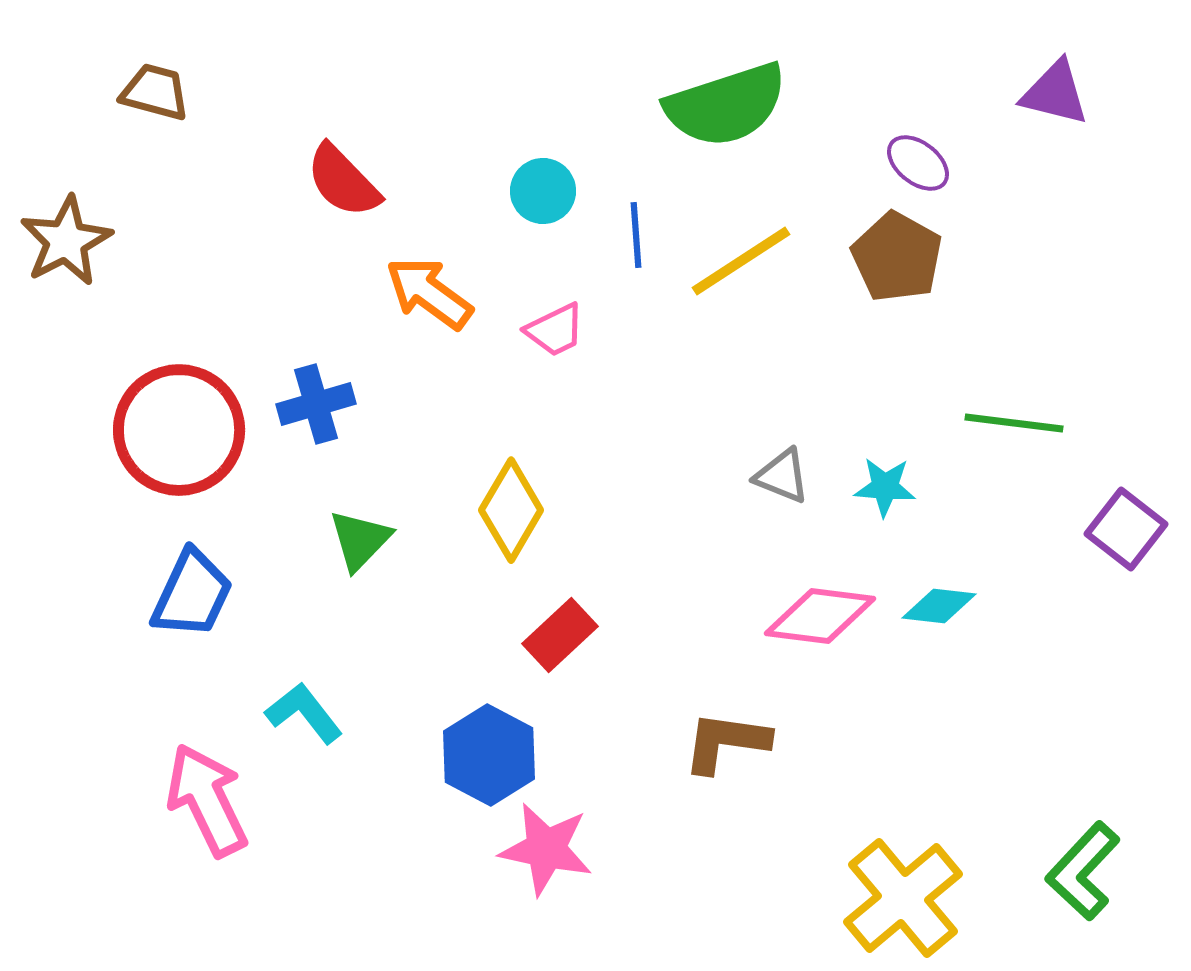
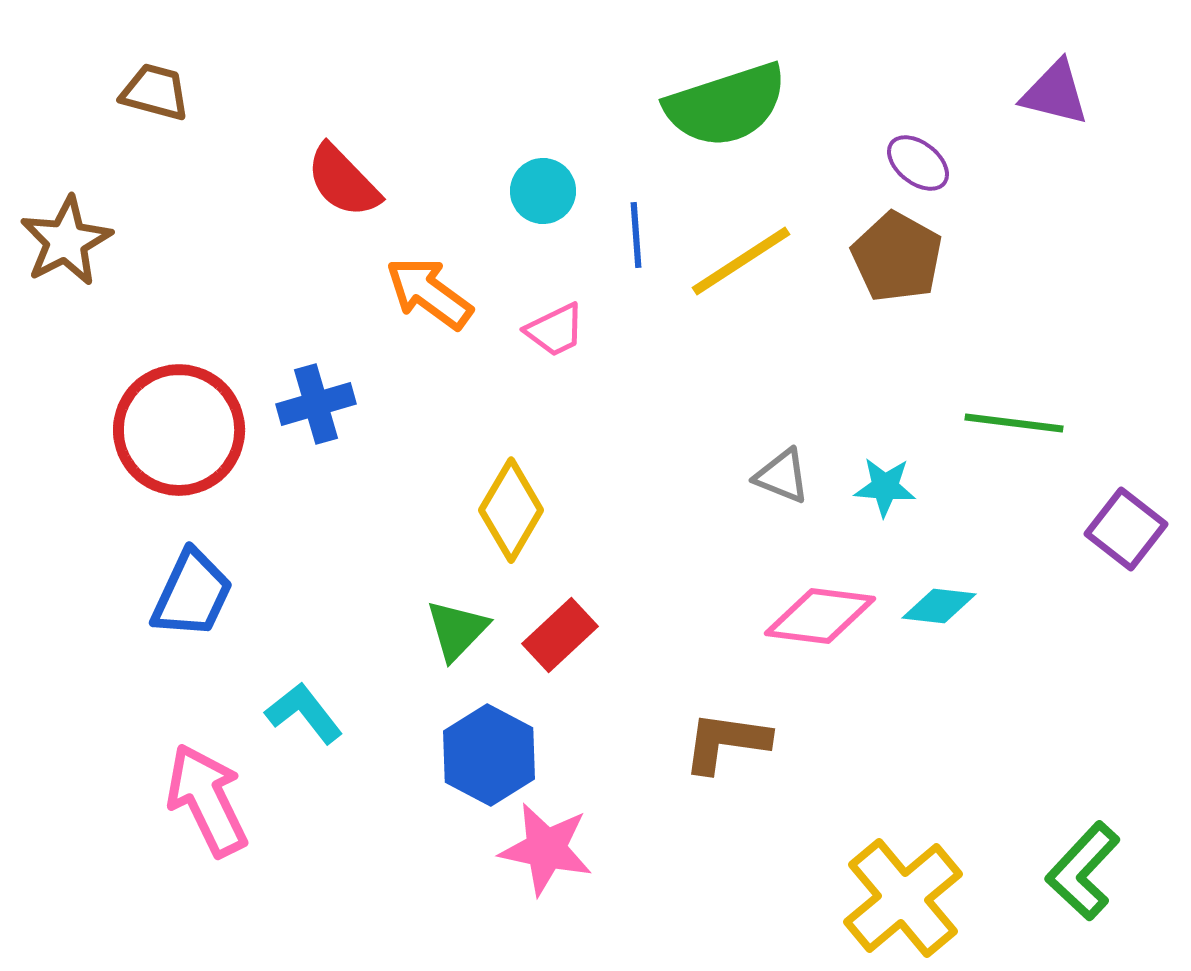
green triangle: moved 97 px right, 90 px down
